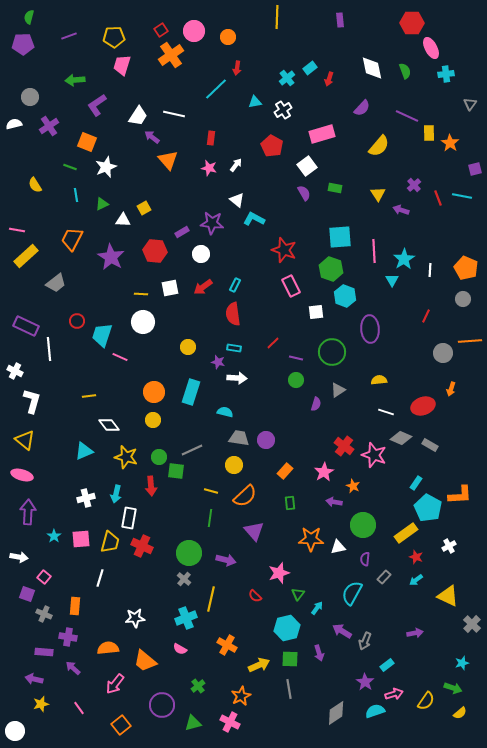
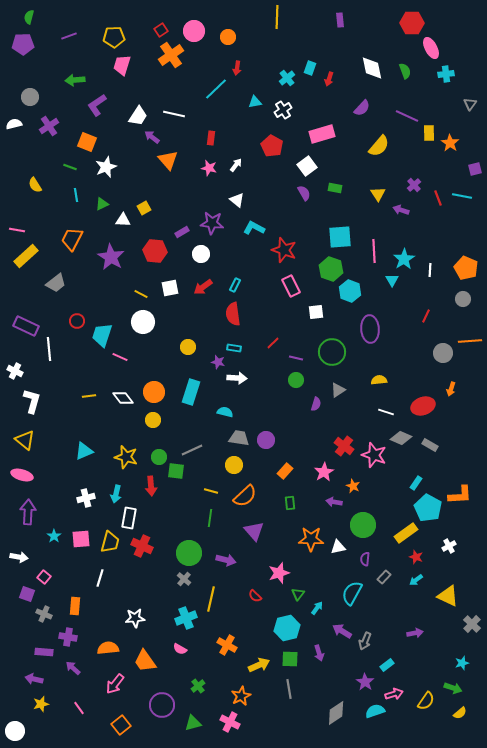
cyan rectangle at (310, 68): rotated 32 degrees counterclockwise
cyan L-shape at (254, 219): moved 9 px down
yellow line at (141, 294): rotated 24 degrees clockwise
cyan hexagon at (345, 296): moved 5 px right, 5 px up
white diamond at (109, 425): moved 14 px right, 27 px up
orange trapezoid at (145, 661): rotated 15 degrees clockwise
